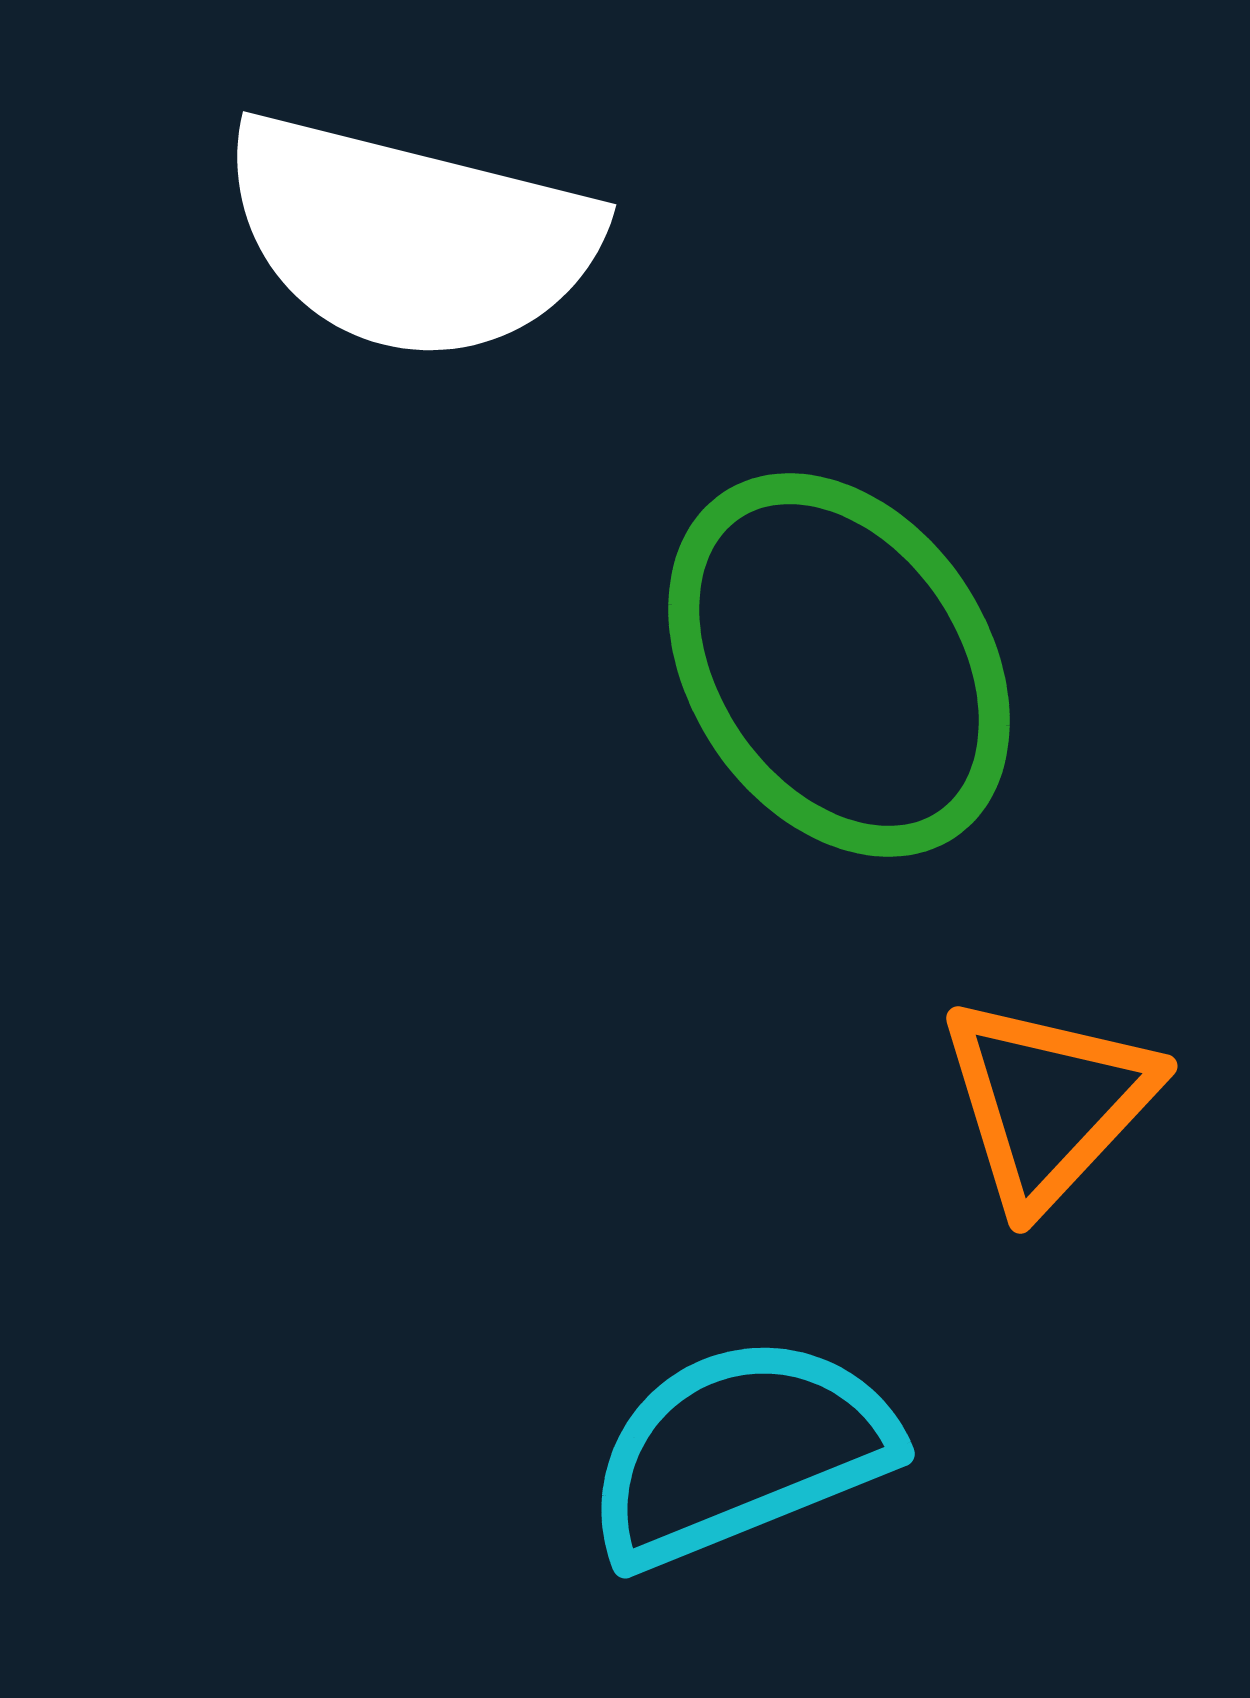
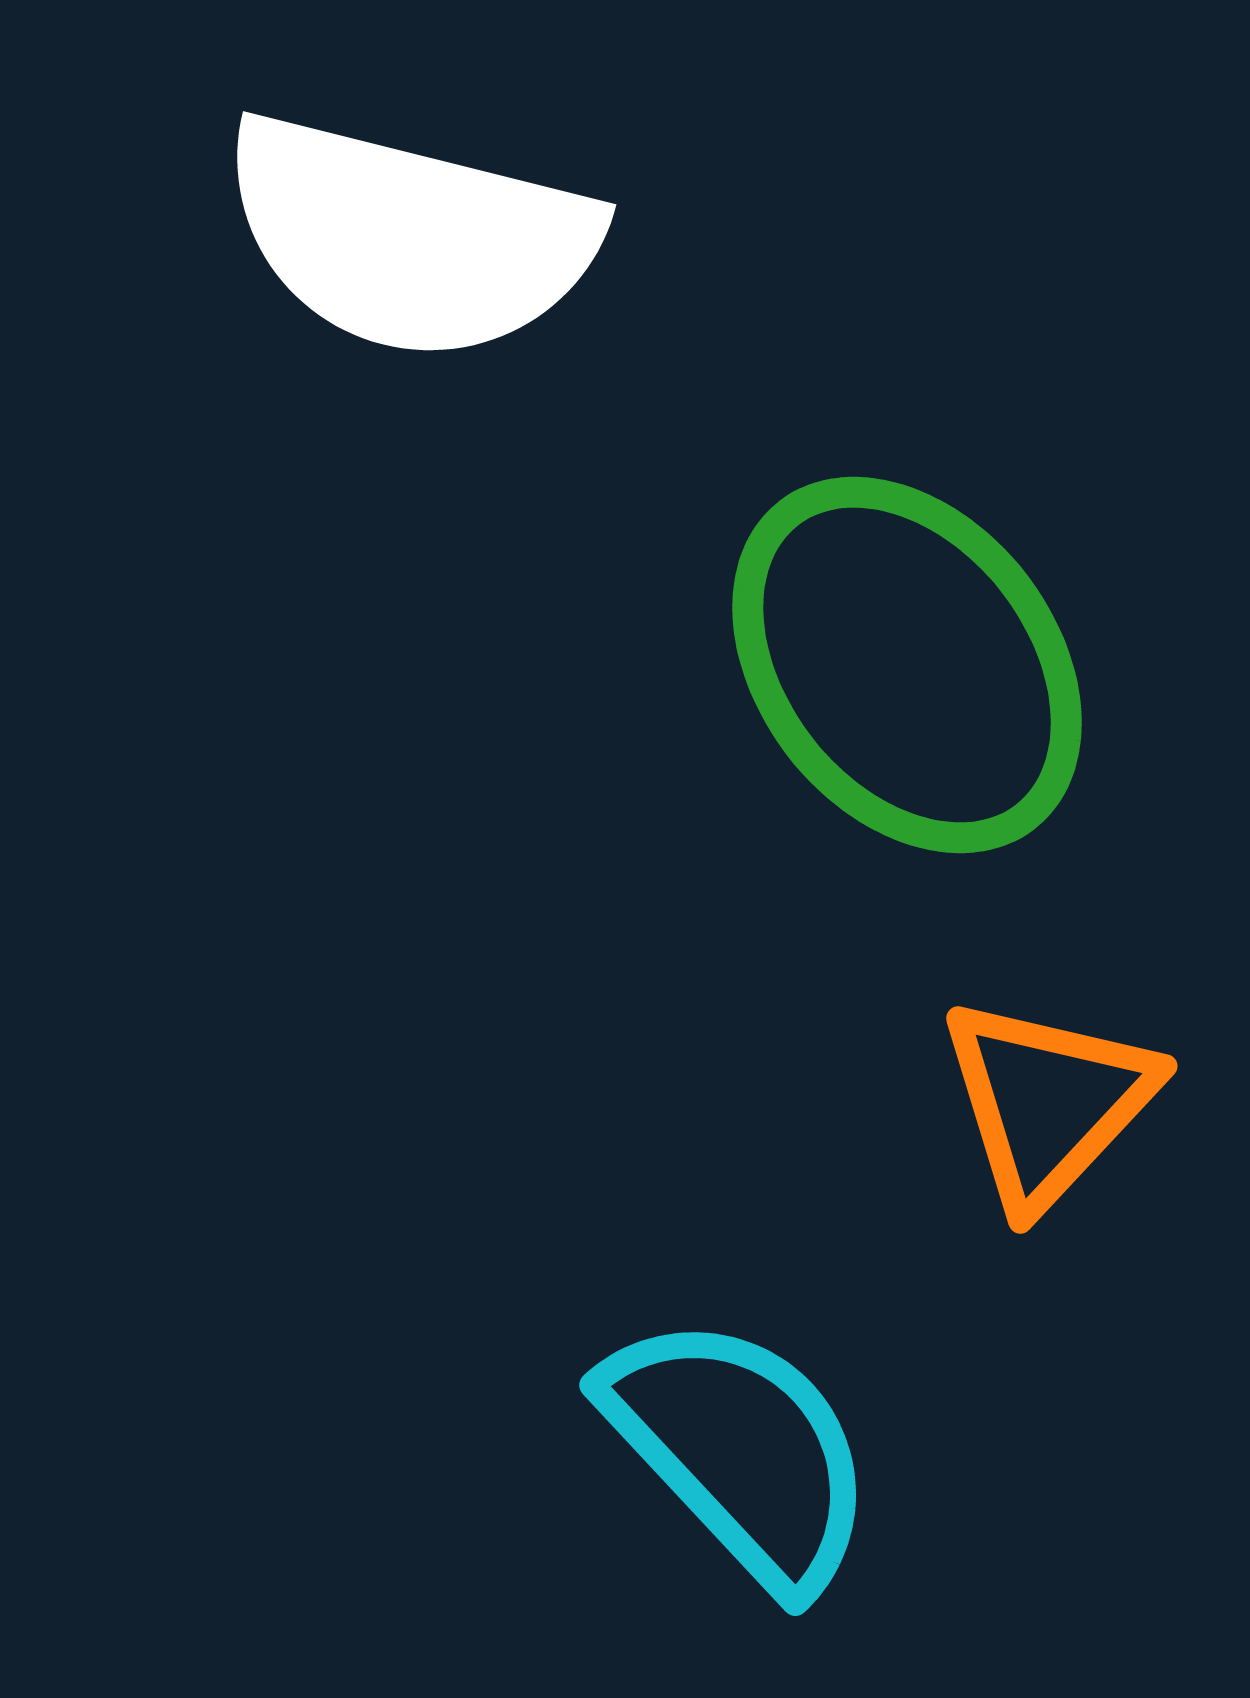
green ellipse: moved 68 px right; rotated 4 degrees counterclockwise
cyan semicircle: rotated 69 degrees clockwise
